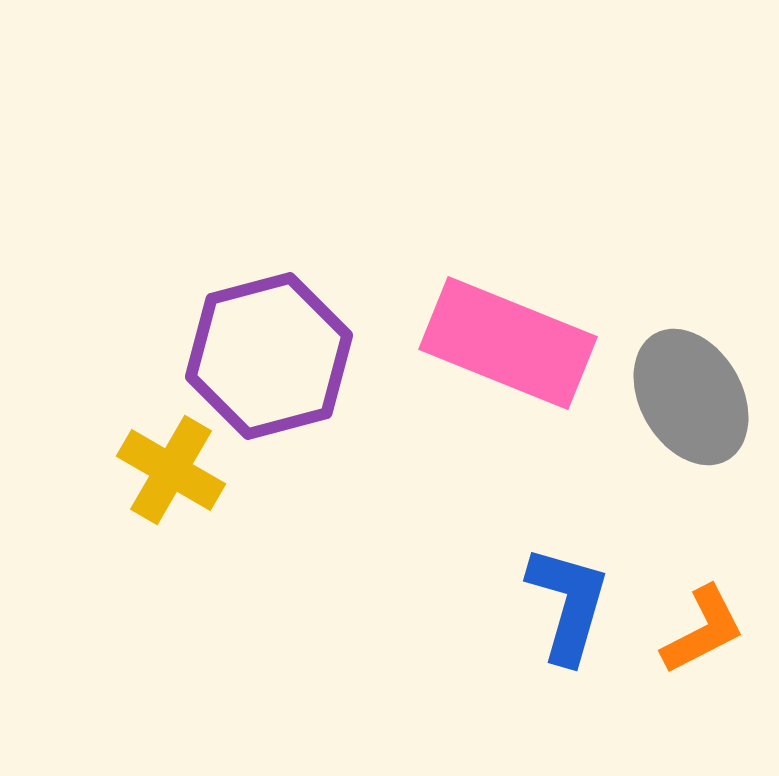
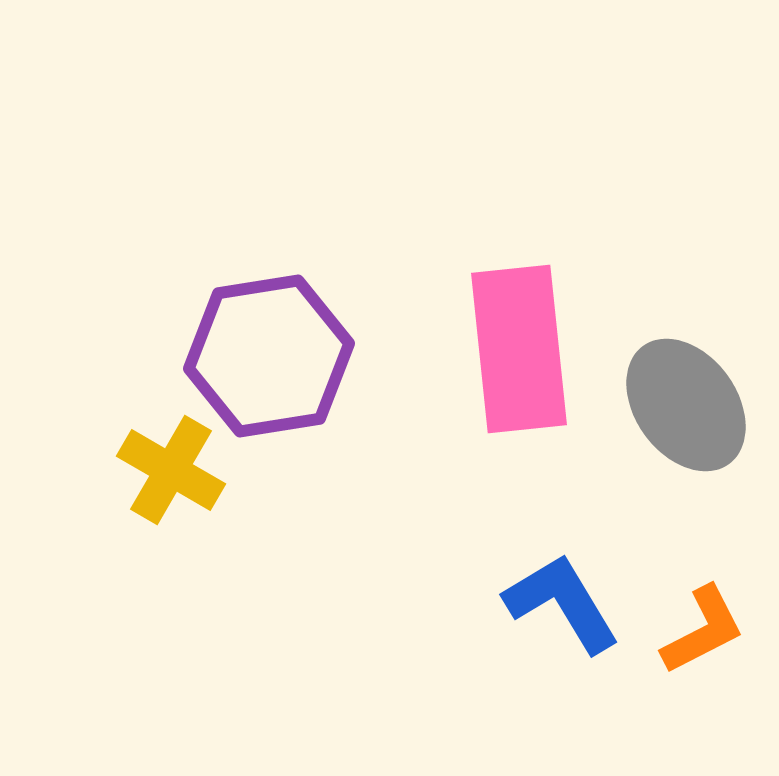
pink rectangle: moved 11 px right, 6 px down; rotated 62 degrees clockwise
purple hexagon: rotated 6 degrees clockwise
gray ellipse: moved 5 px left, 8 px down; rotated 6 degrees counterclockwise
blue L-shape: moved 6 px left, 1 px up; rotated 47 degrees counterclockwise
